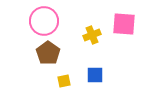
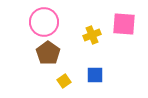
pink circle: moved 1 px down
yellow square: rotated 24 degrees counterclockwise
